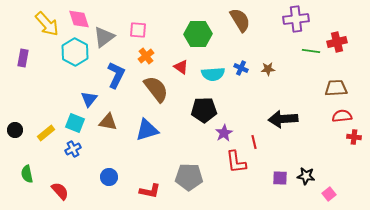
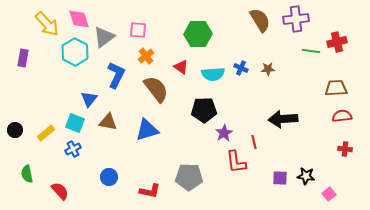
brown semicircle at (240, 20): moved 20 px right
red cross at (354, 137): moved 9 px left, 12 px down
